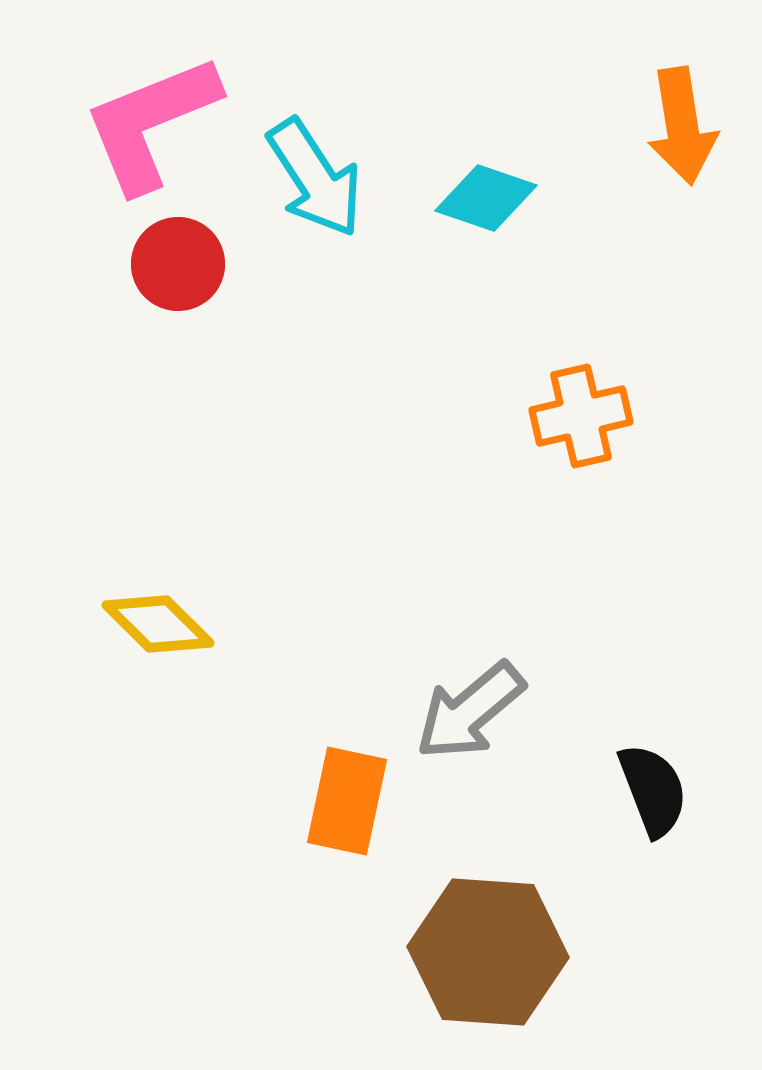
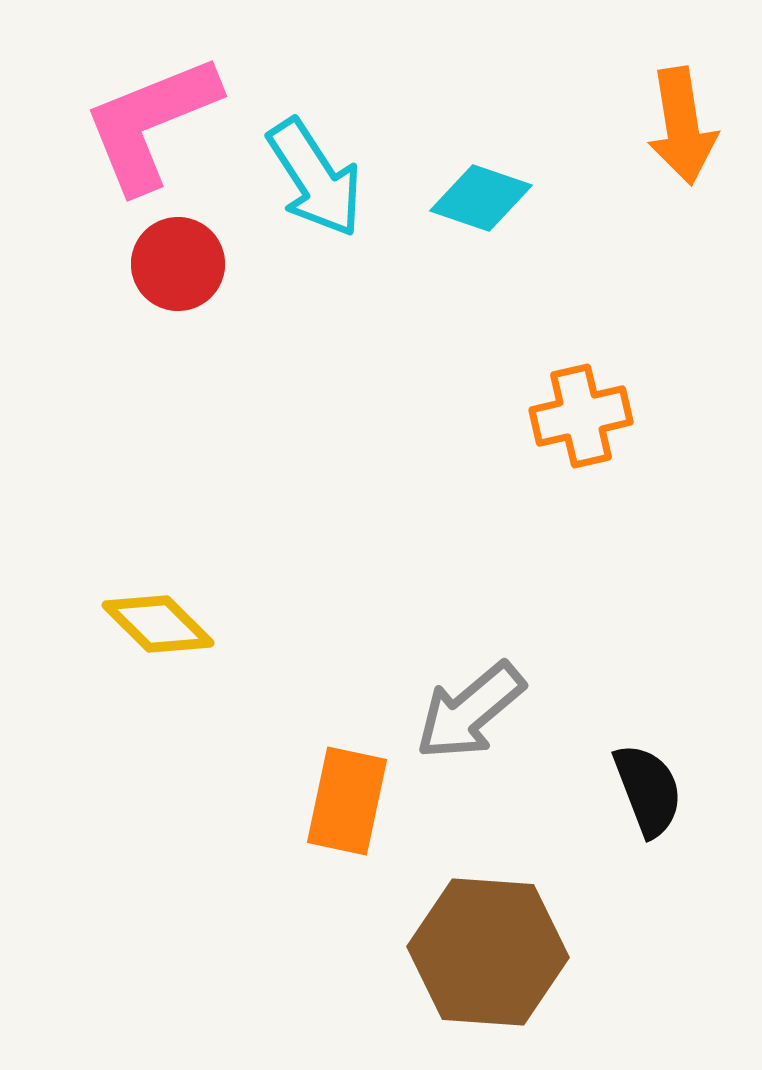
cyan diamond: moved 5 px left
black semicircle: moved 5 px left
